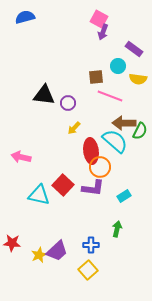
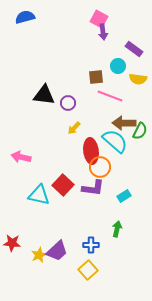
purple arrow: rotated 28 degrees counterclockwise
